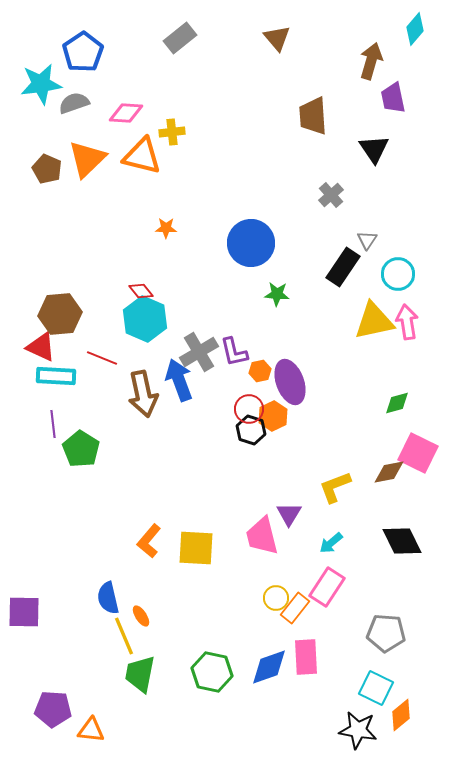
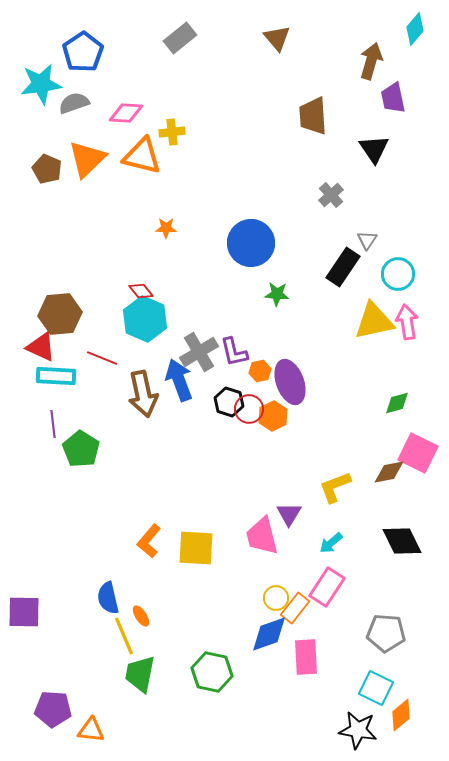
black hexagon at (251, 430): moved 22 px left, 28 px up
blue diamond at (269, 667): moved 33 px up
